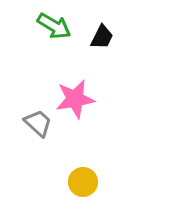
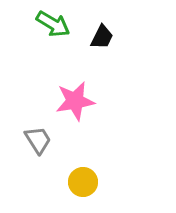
green arrow: moved 1 px left, 2 px up
pink star: moved 2 px down
gray trapezoid: moved 17 px down; rotated 16 degrees clockwise
